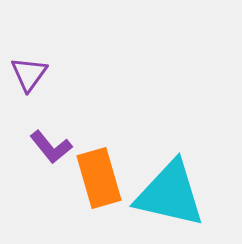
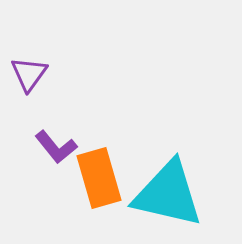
purple L-shape: moved 5 px right
cyan triangle: moved 2 px left
